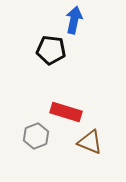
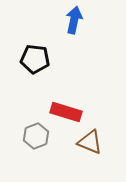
black pentagon: moved 16 px left, 9 px down
